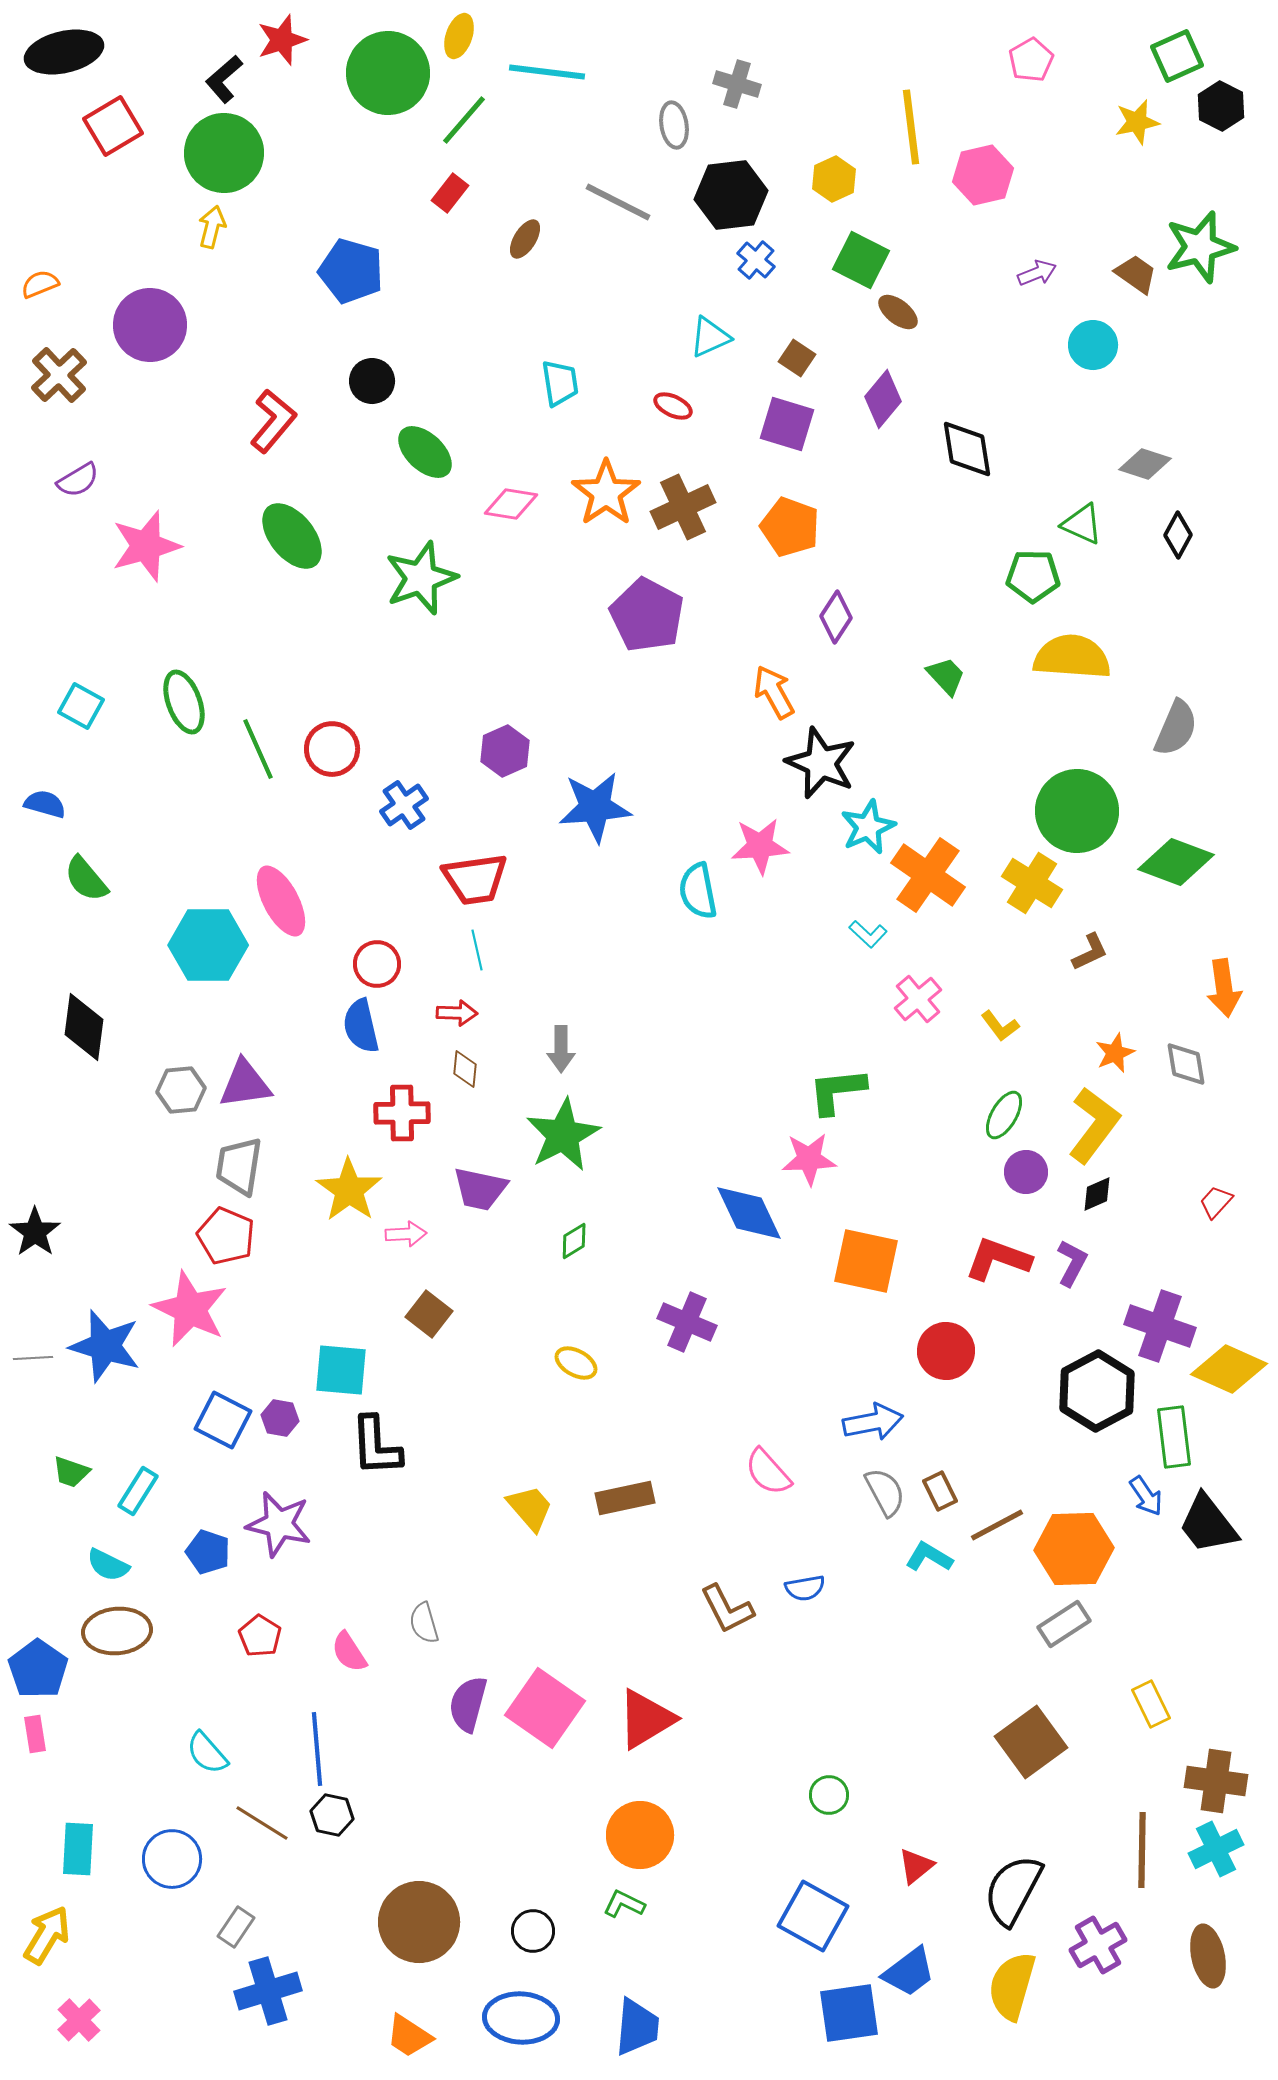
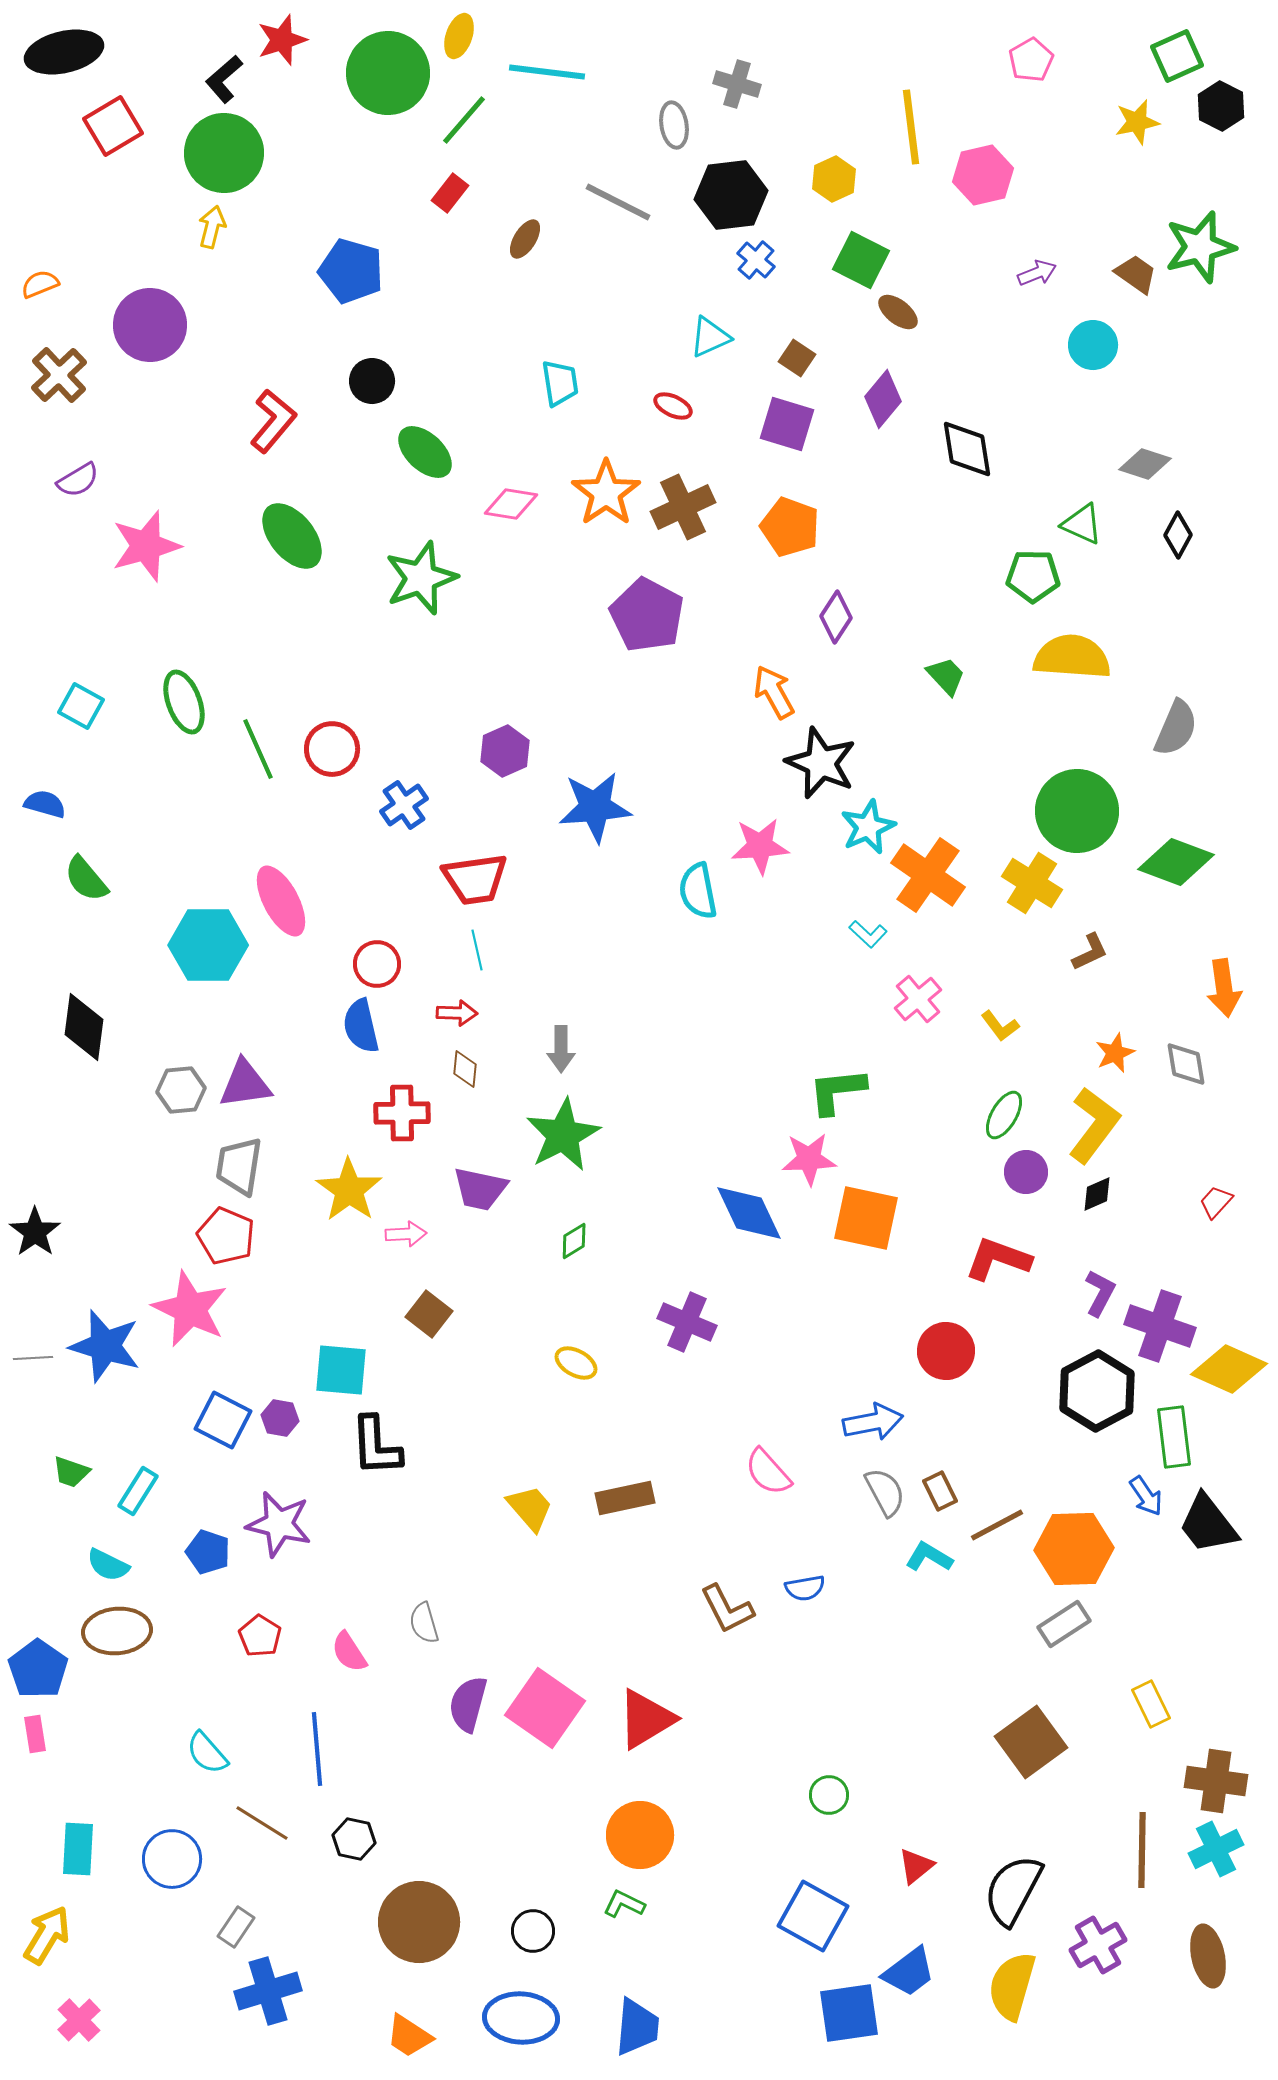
orange square at (866, 1261): moved 43 px up
purple L-shape at (1072, 1263): moved 28 px right, 30 px down
black hexagon at (332, 1815): moved 22 px right, 24 px down
